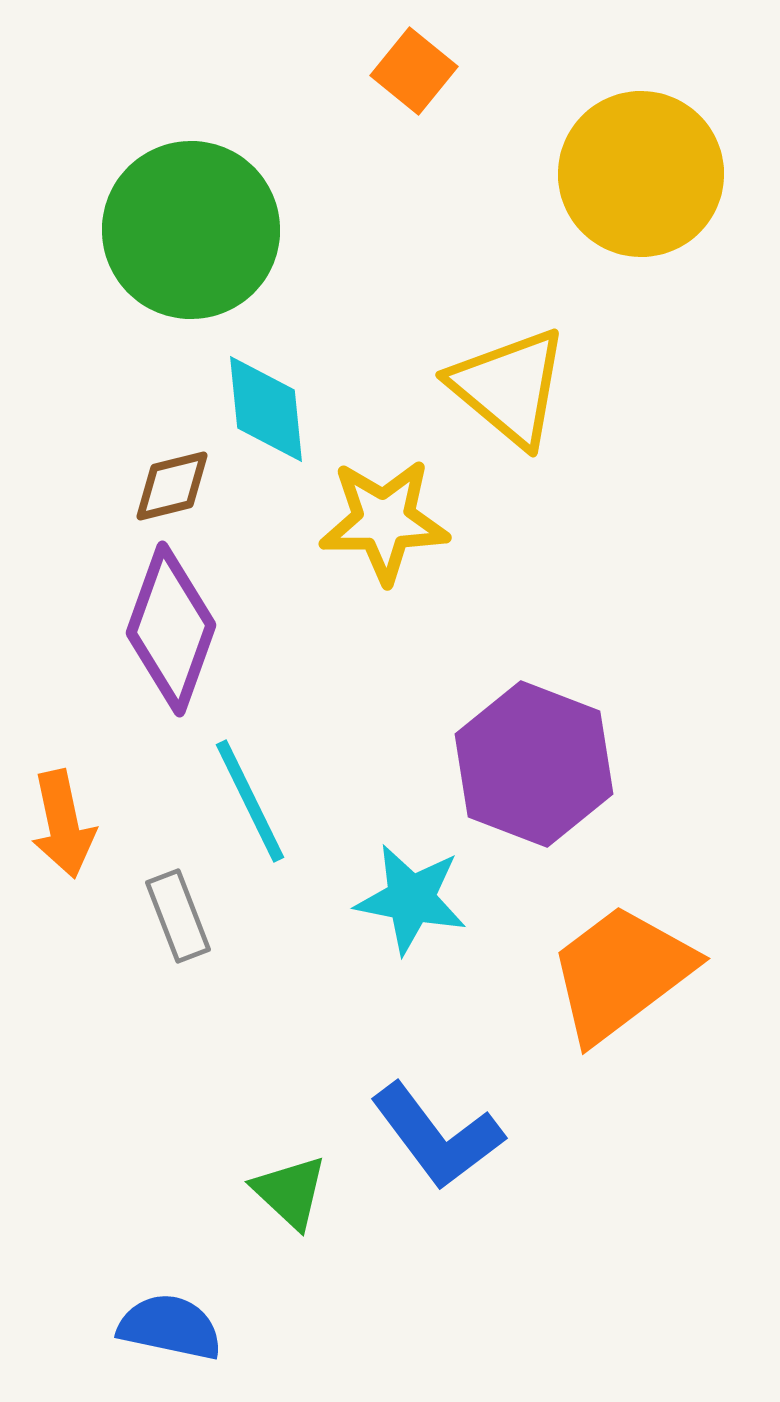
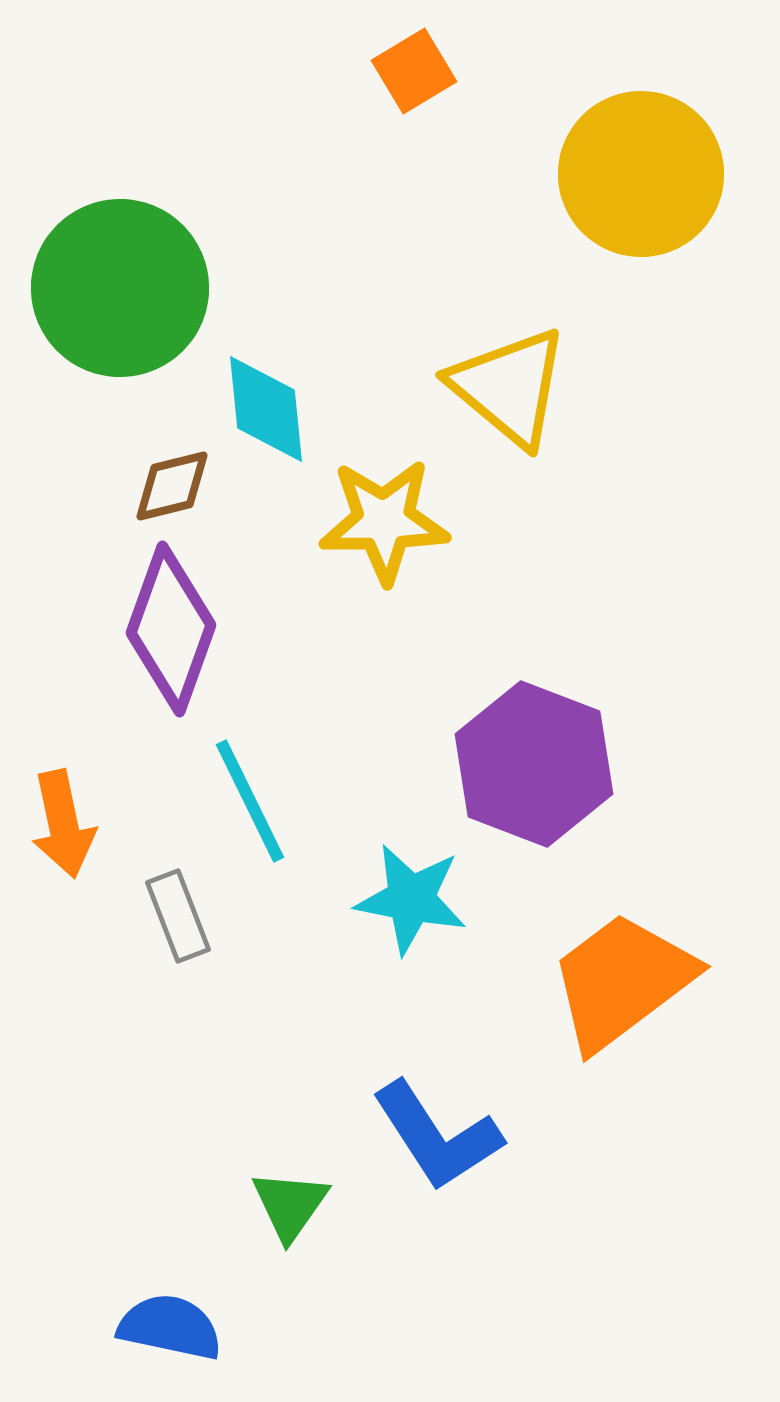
orange square: rotated 20 degrees clockwise
green circle: moved 71 px left, 58 px down
orange trapezoid: moved 1 px right, 8 px down
blue L-shape: rotated 4 degrees clockwise
green triangle: moved 13 px down; rotated 22 degrees clockwise
